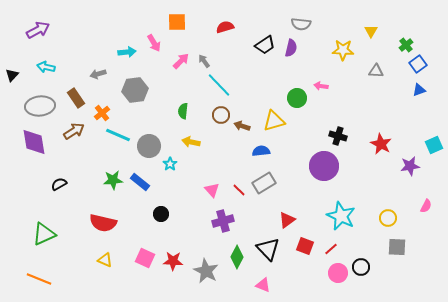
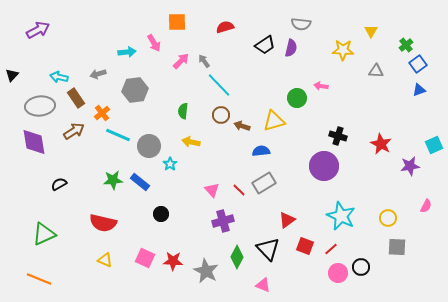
cyan arrow at (46, 67): moved 13 px right, 10 px down
